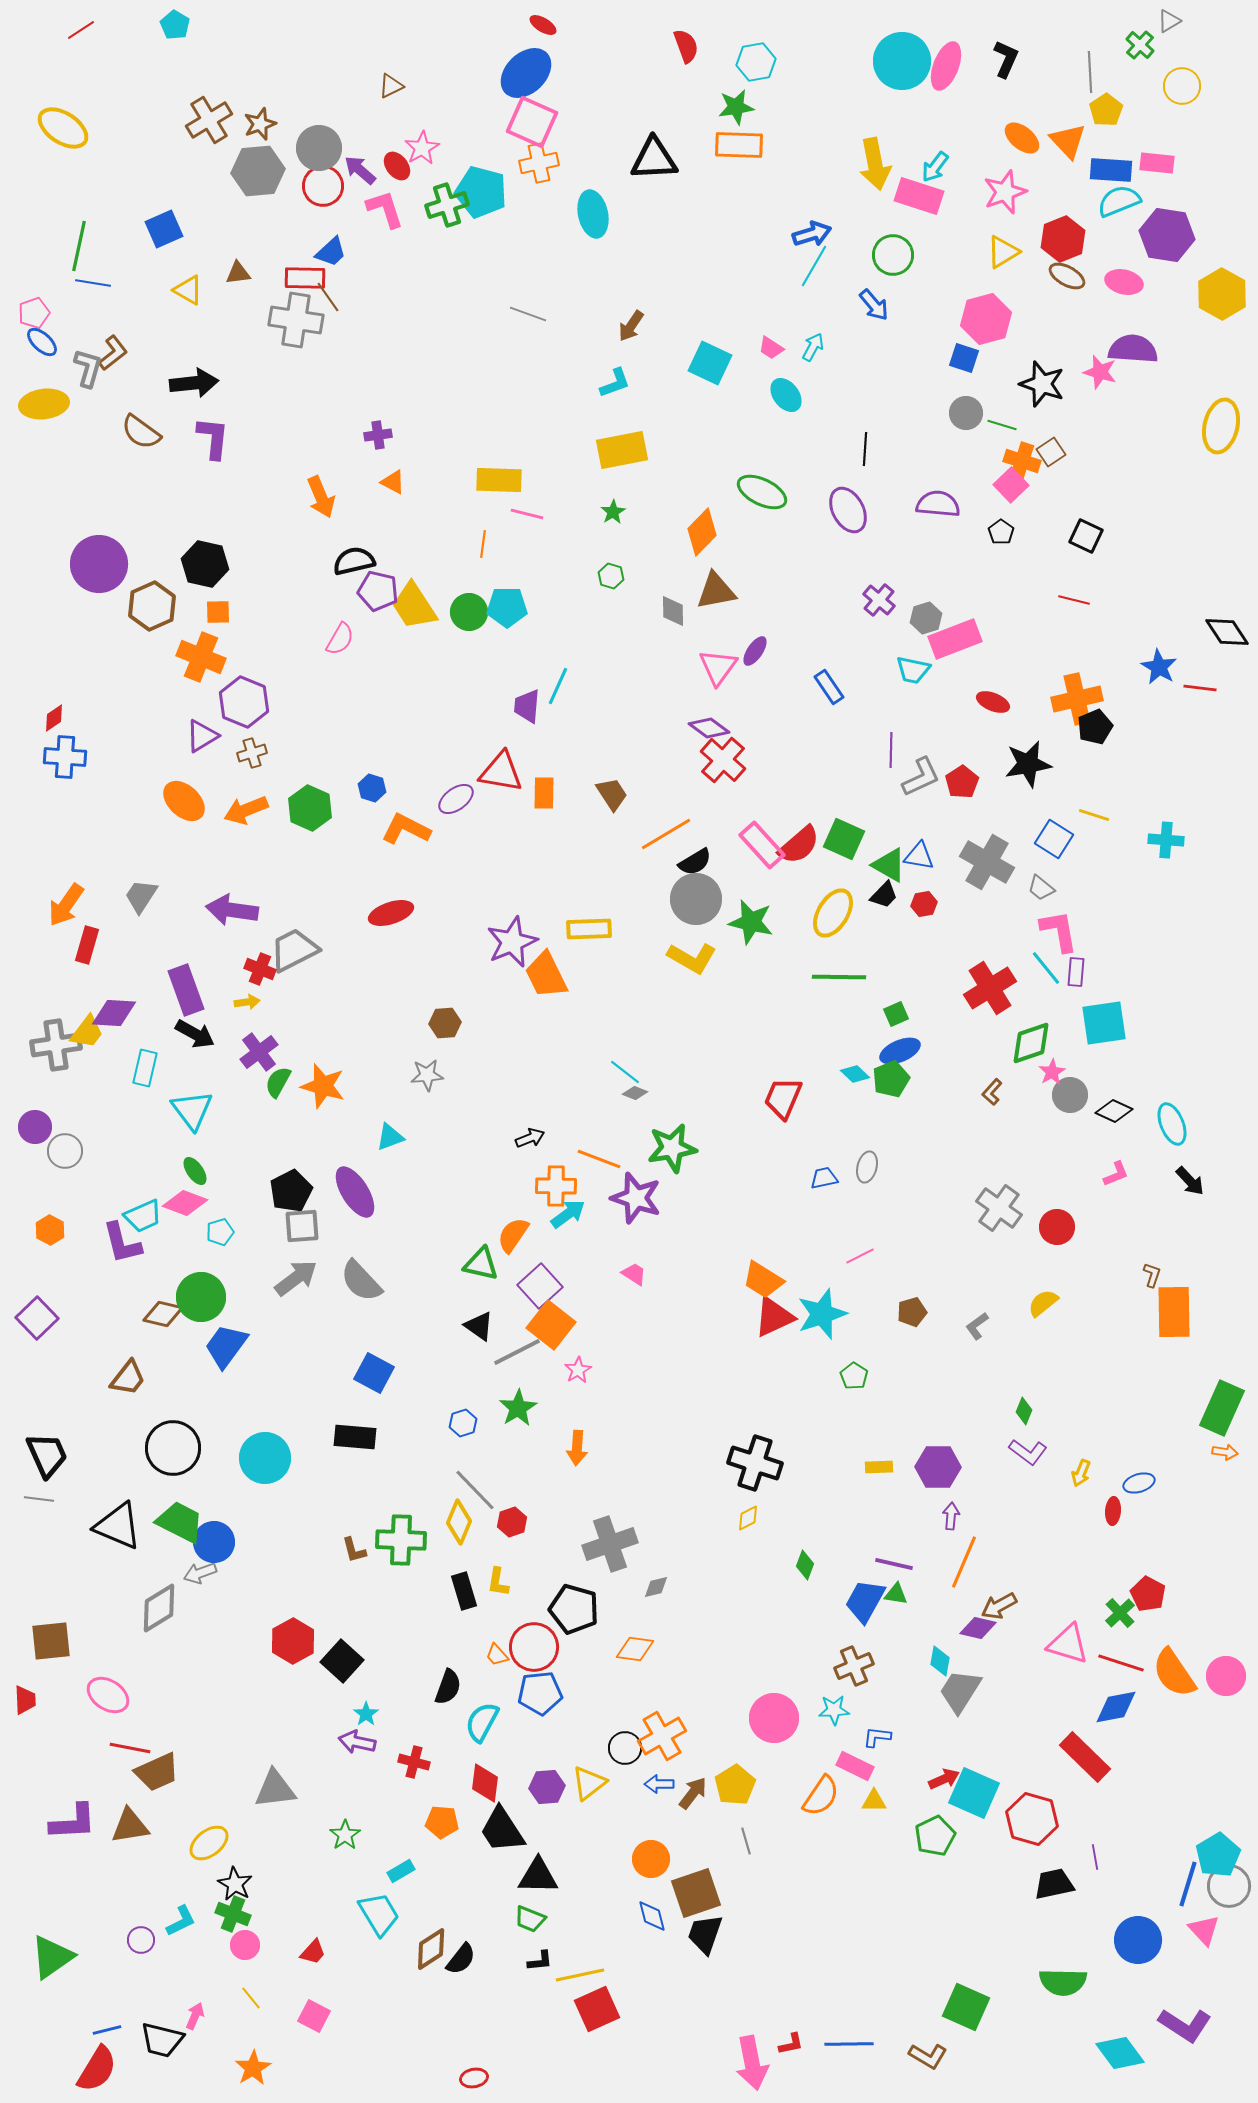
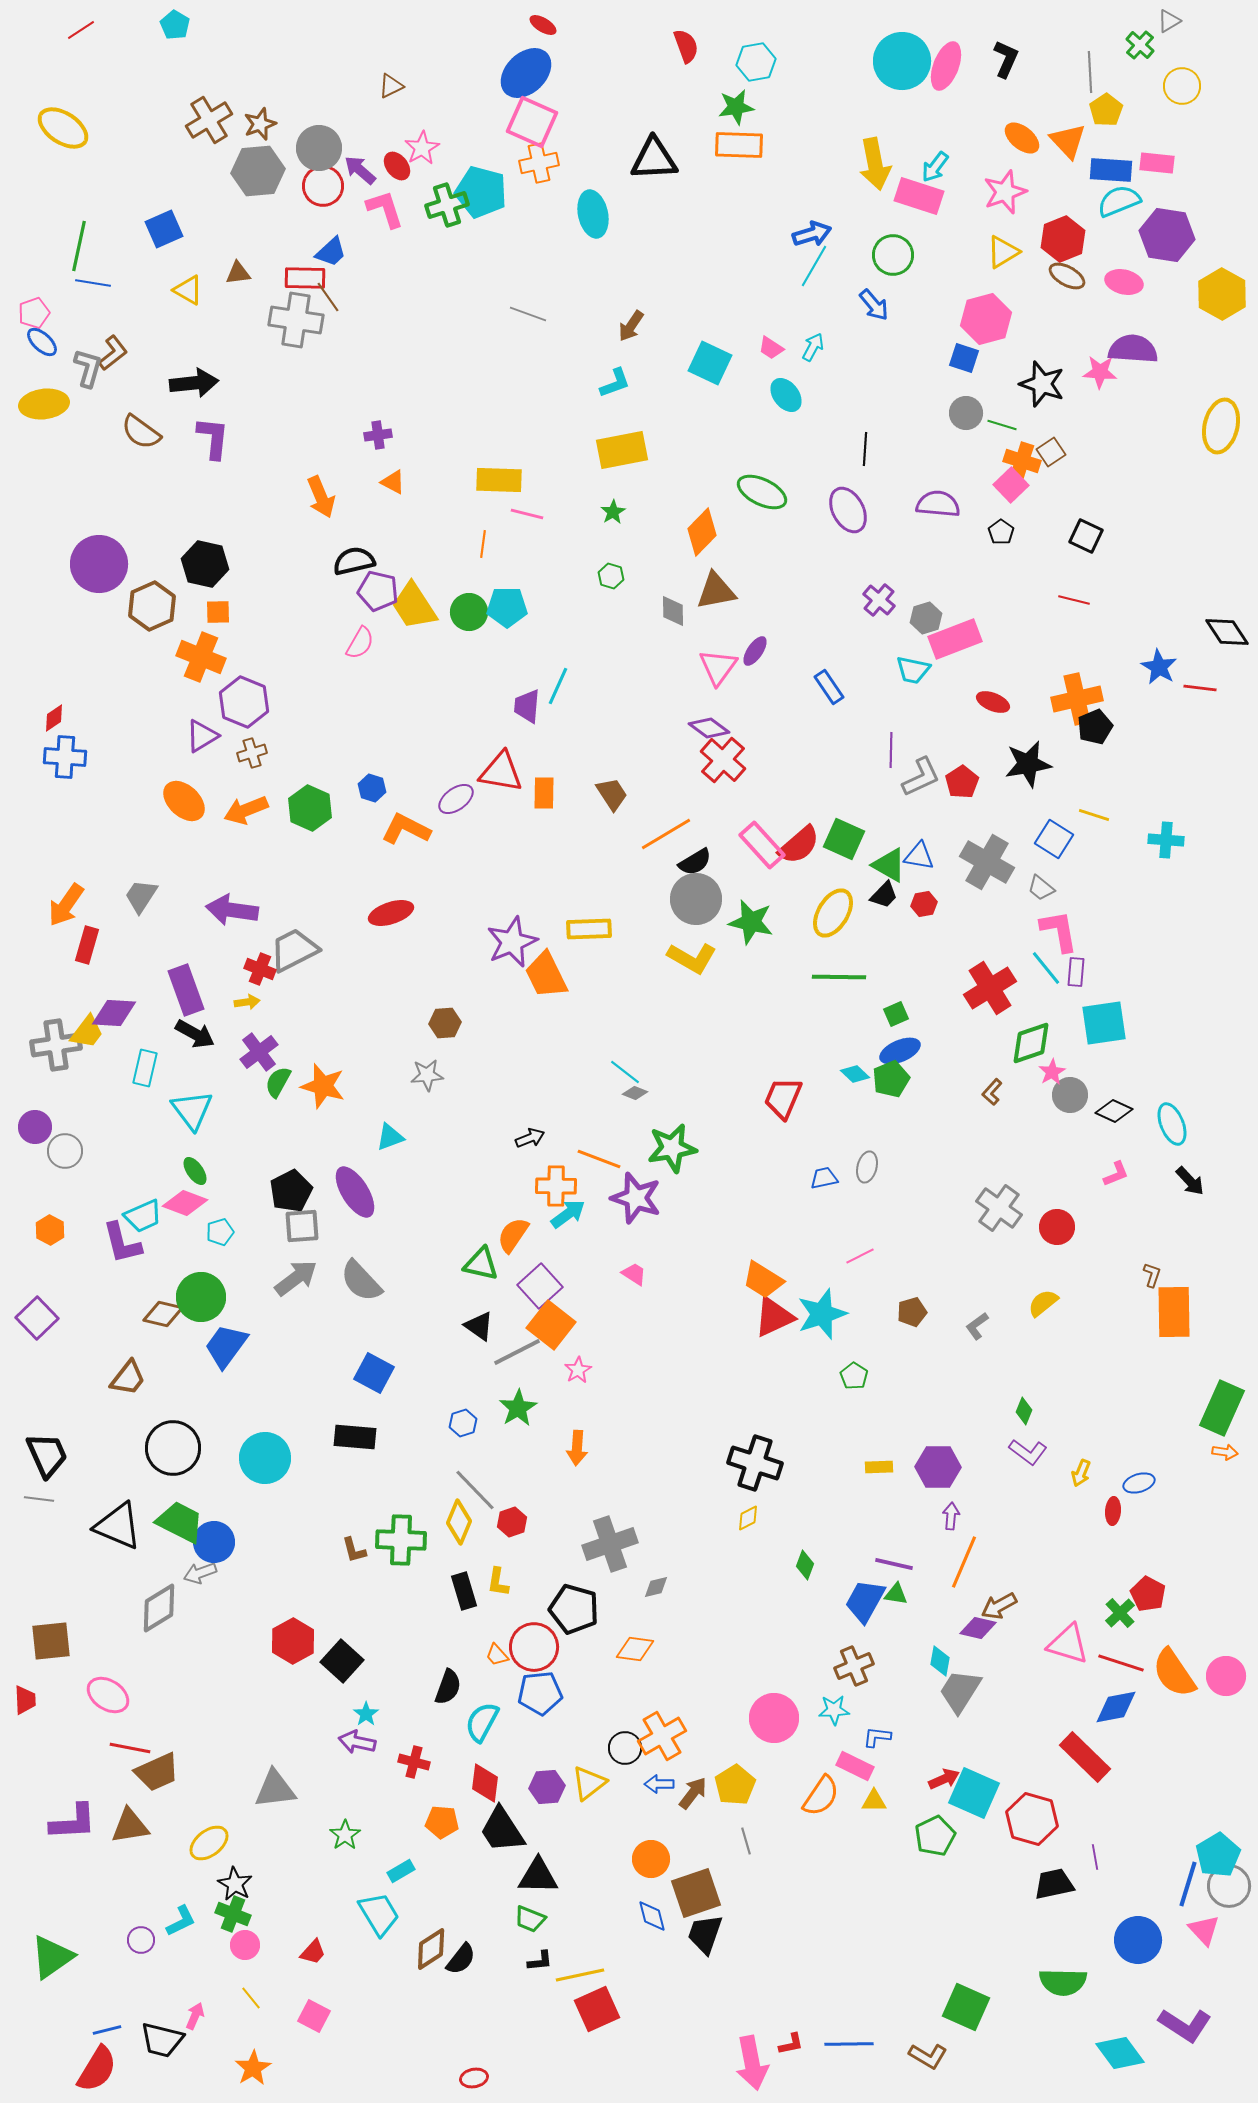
pink star at (1100, 372): rotated 12 degrees counterclockwise
pink semicircle at (340, 639): moved 20 px right, 4 px down
